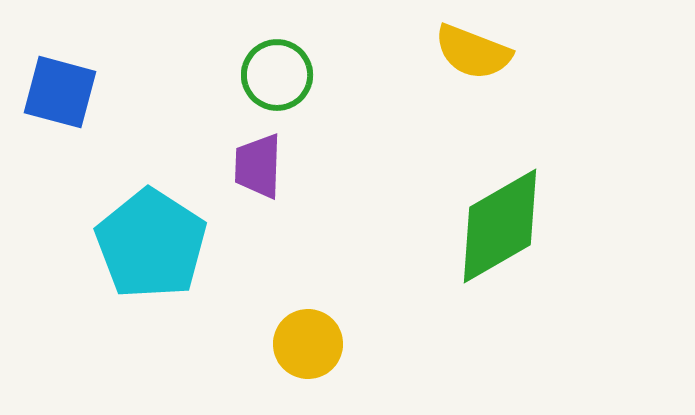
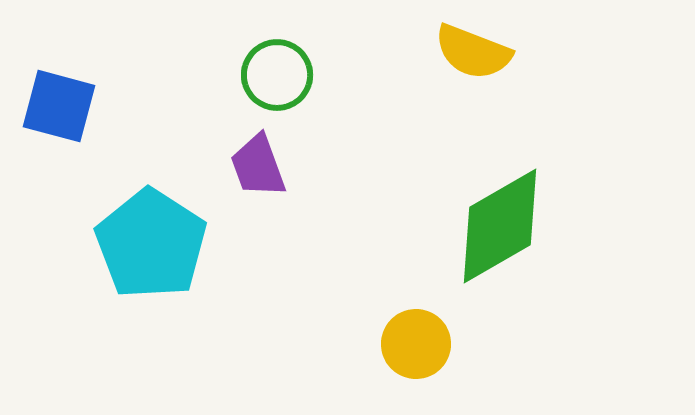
blue square: moved 1 px left, 14 px down
purple trapezoid: rotated 22 degrees counterclockwise
yellow circle: moved 108 px right
